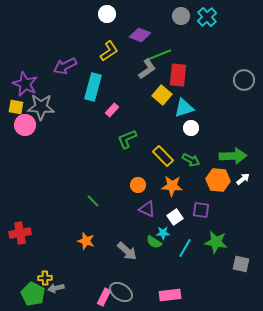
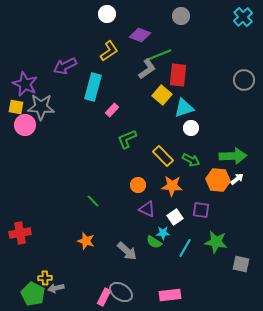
cyan cross at (207, 17): moved 36 px right
white arrow at (243, 179): moved 6 px left
